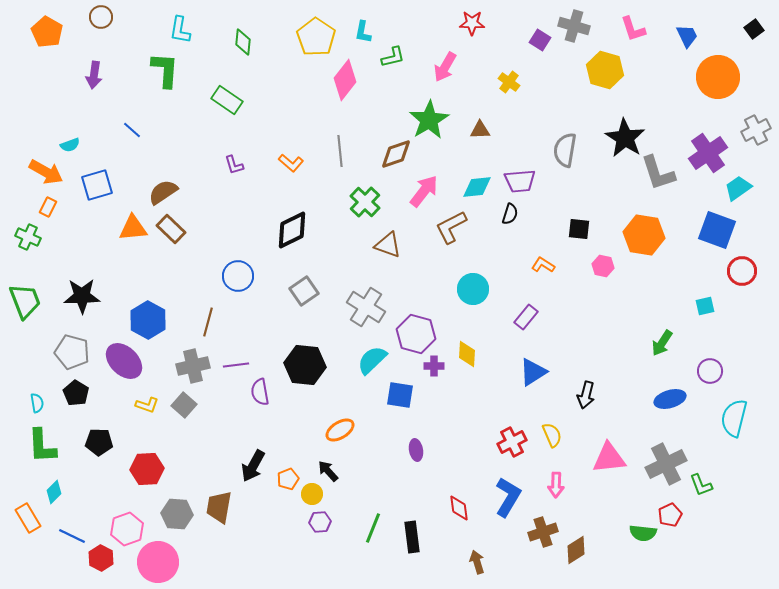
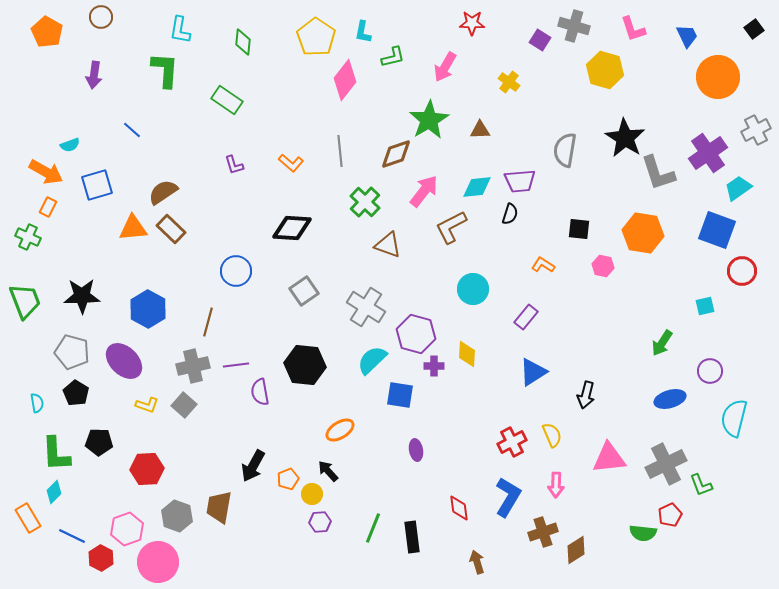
black diamond at (292, 230): moved 2 px up; rotated 30 degrees clockwise
orange hexagon at (644, 235): moved 1 px left, 2 px up
blue circle at (238, 276): moved 2 px left, 5 px up
blue hexagon at (148, 320): moved 11 px up
green L-shape at (42, 446): moved 14 px right, 8 px down
gray hexagon at (177, 514): moved 2 px down; rotated 16 degrees clockwise
